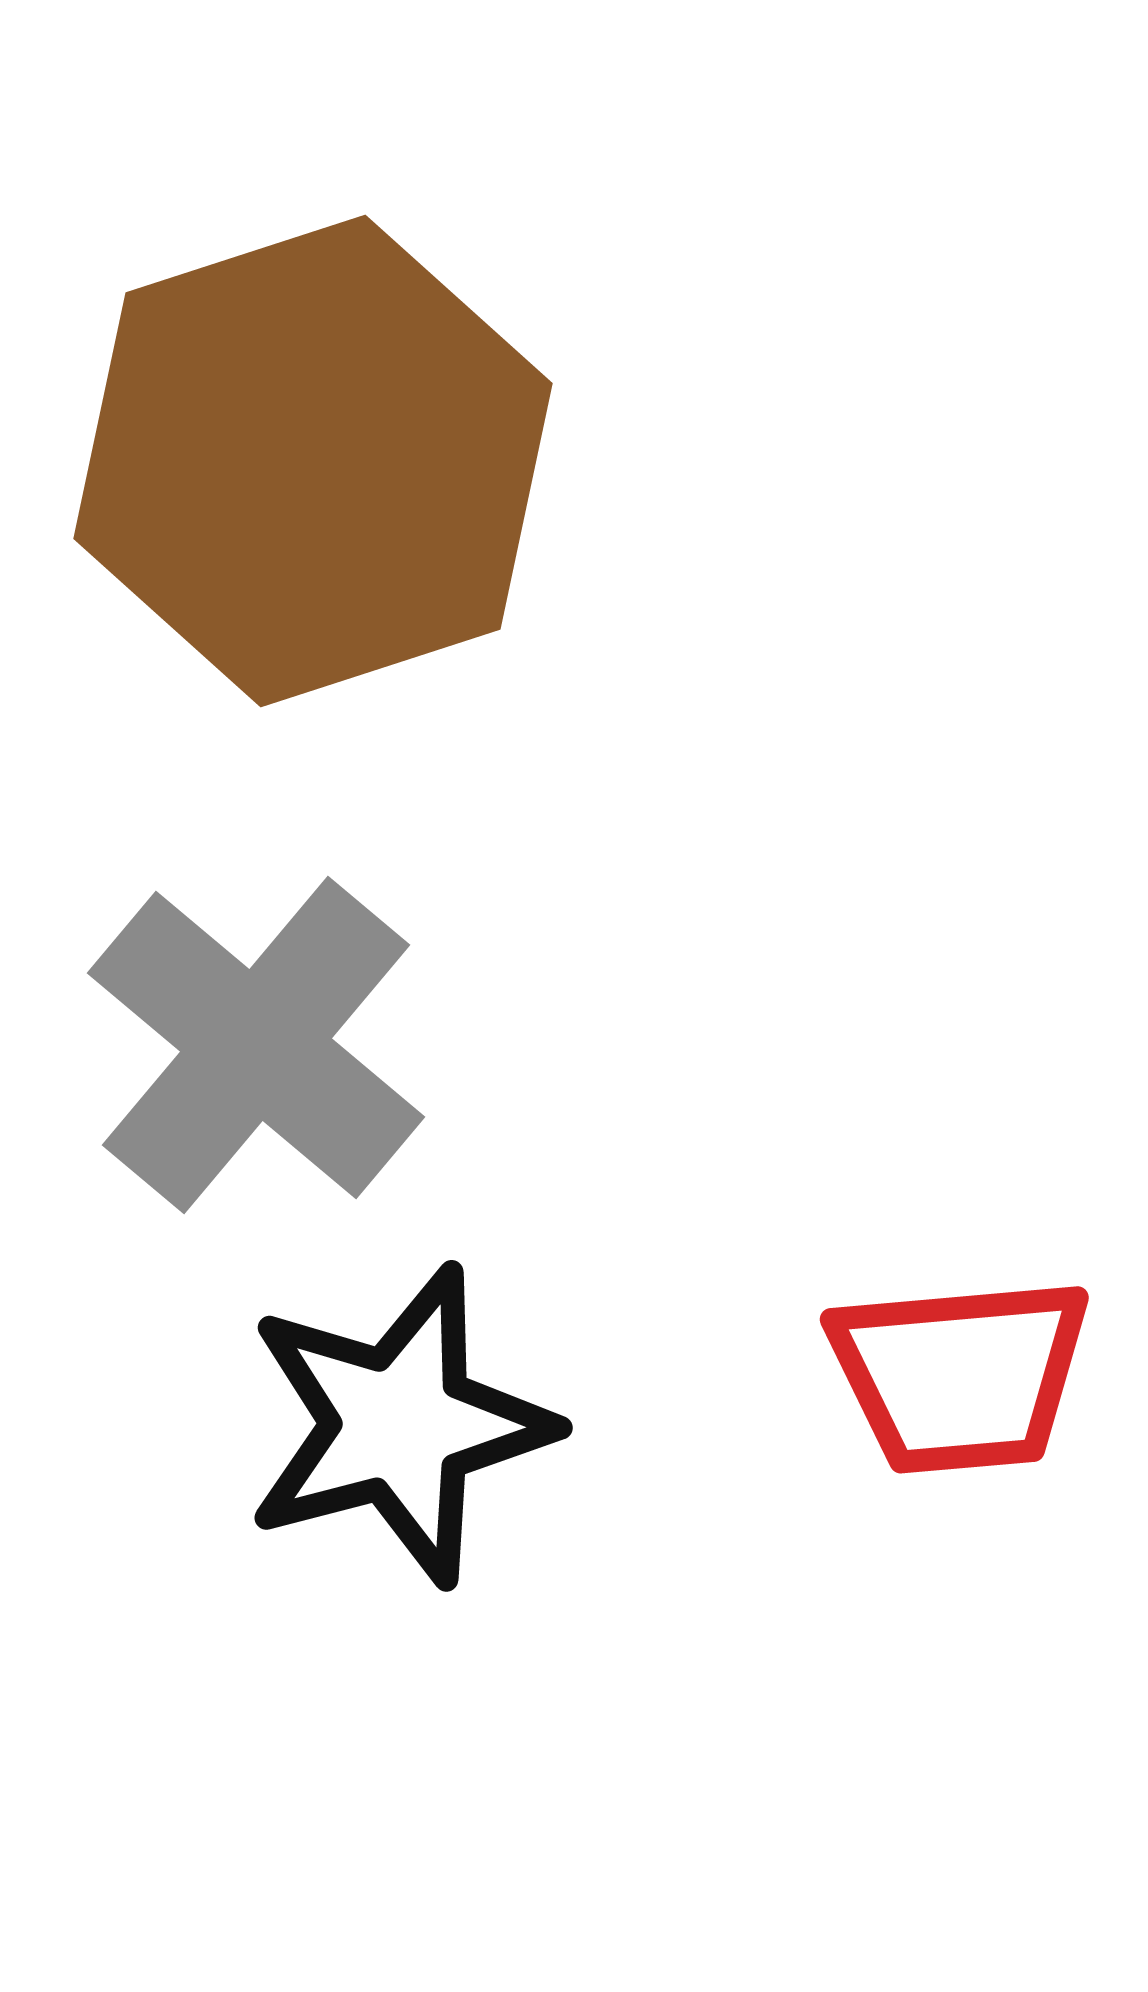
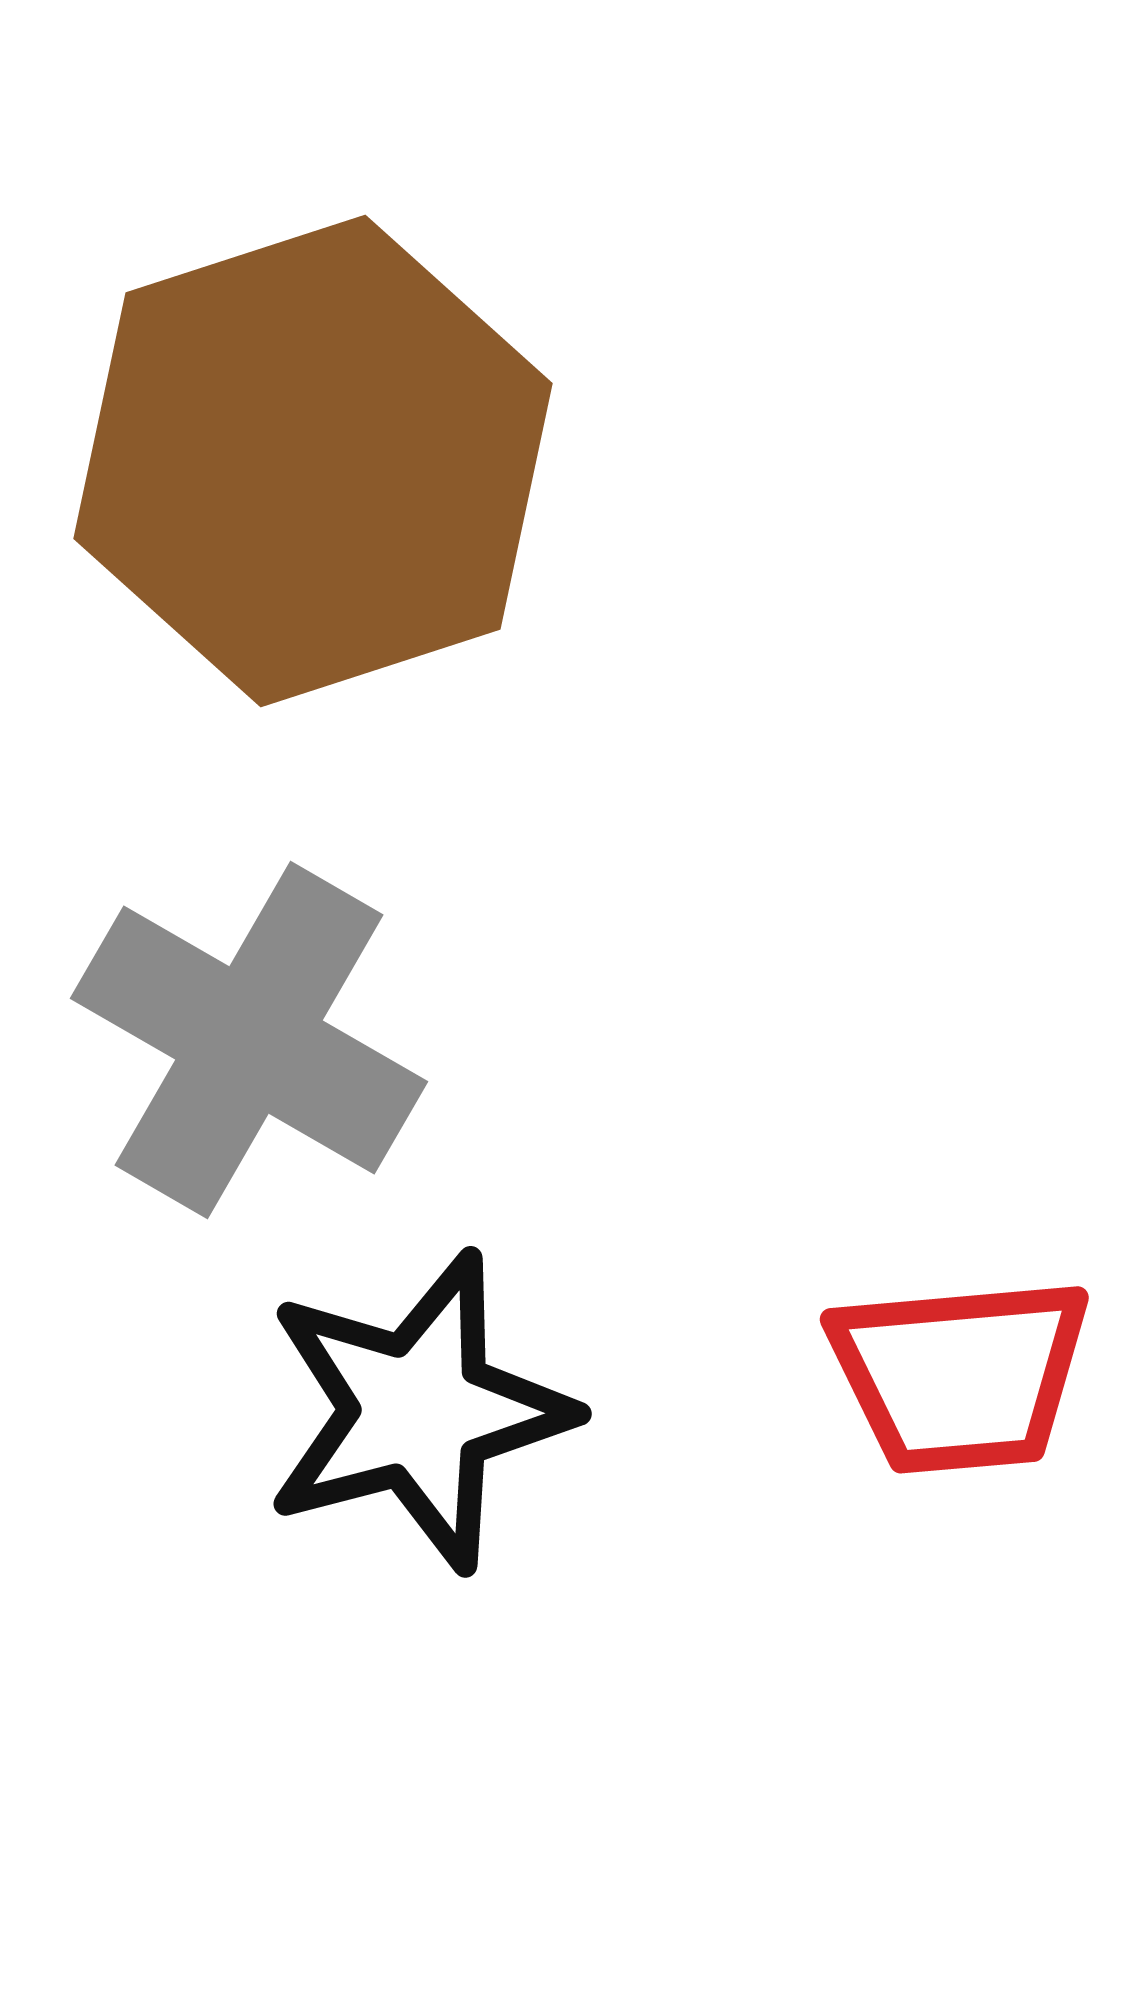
gray cross: moved 7 px left, 5 px up; rotated 10 degrees counterclockwise
black star: moved 19 px right, 14 px up
